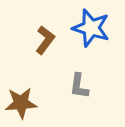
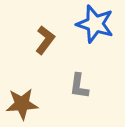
blue star: moved 4 px right, 4 px up
brown star: moved 1 px right, 1 px down
